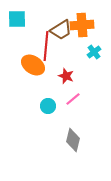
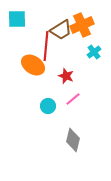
orange cross: rotated 20 degrees counterclockwise
